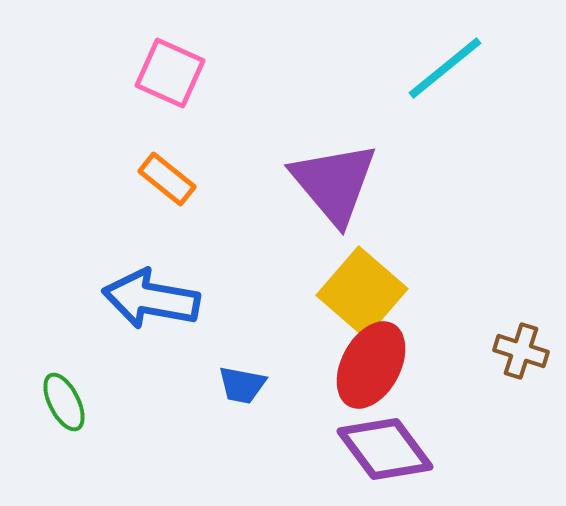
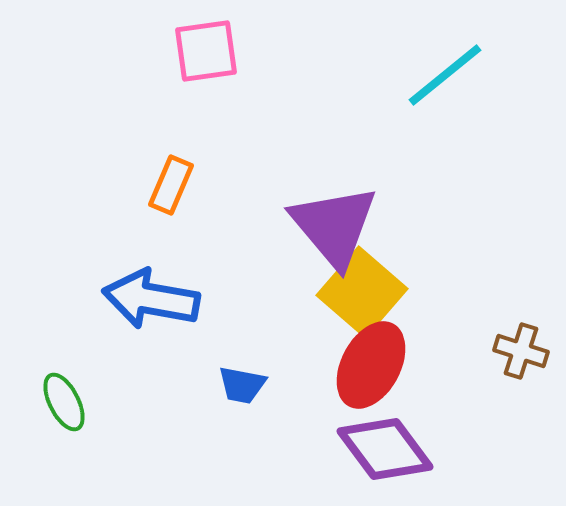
cyan line: moved 7 px down
pink square: moved 36 px right, 22 px up; rotated 32 degrees counterclockwise
orange rectangle: moved 4 px right, 6 px down; rotated 74 degrees clockwise
purple triangle: moved 43 px down
